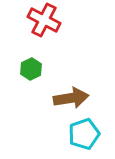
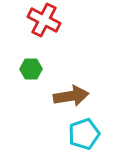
green hexagon: rotated 25 degrees clockwise
brown arrow: moved 2 px up
